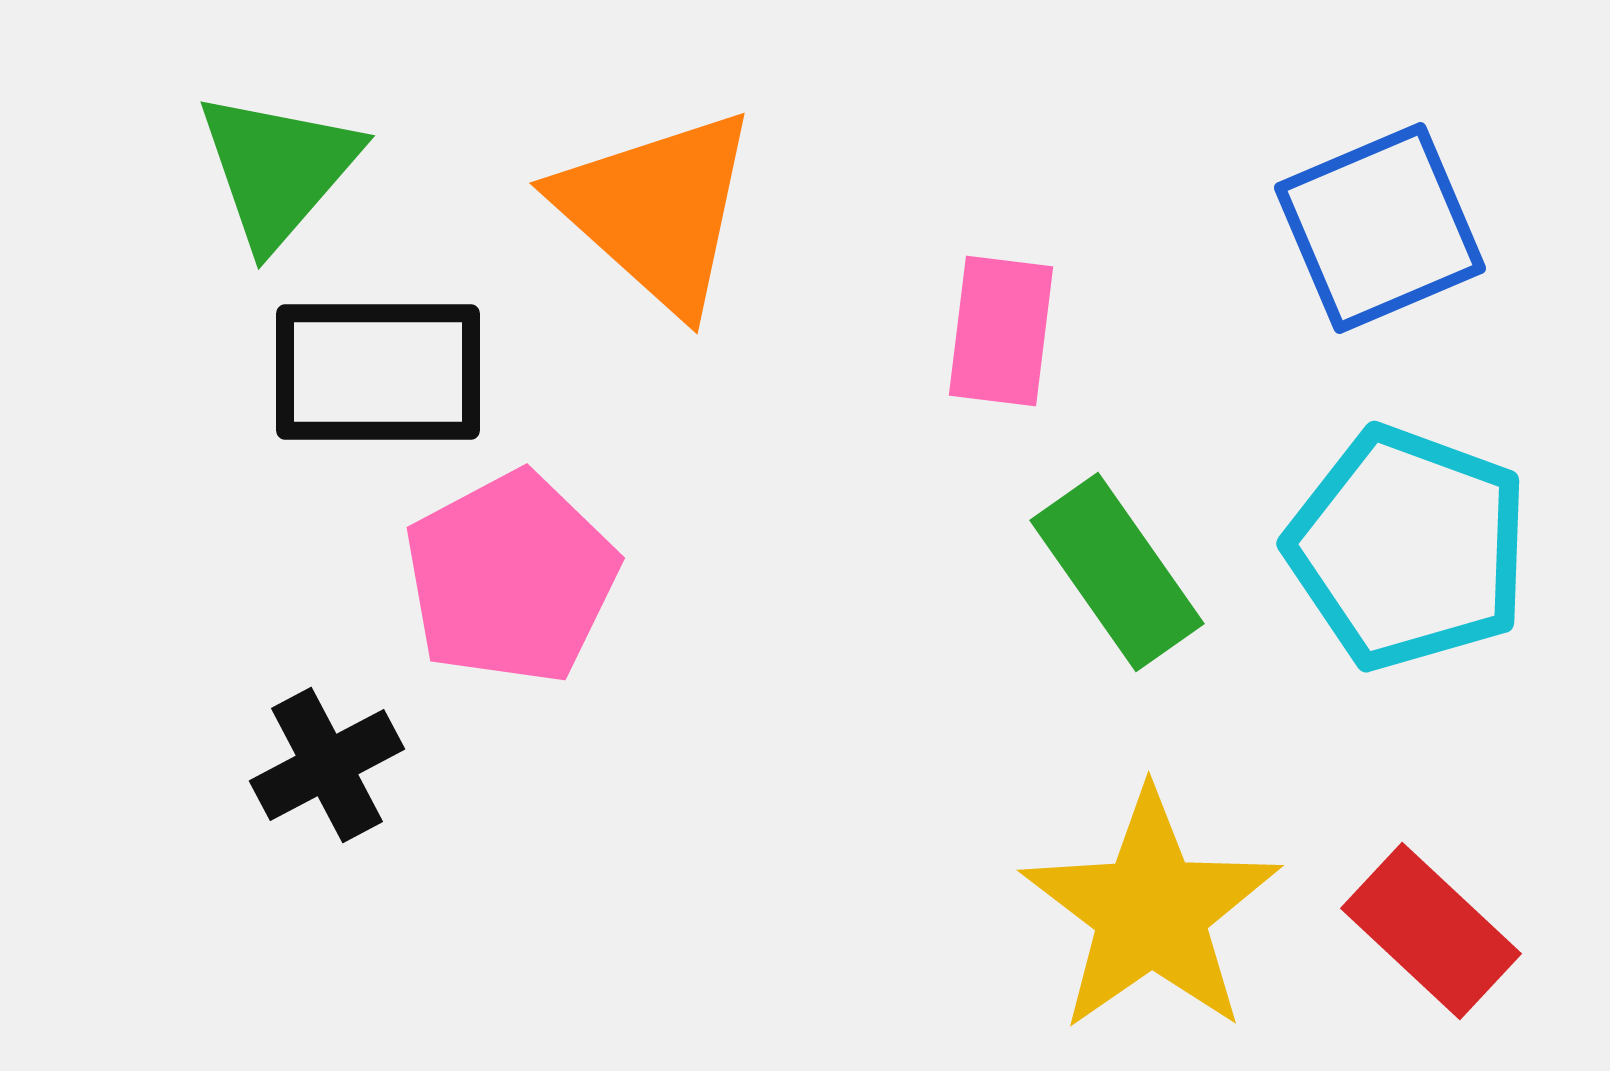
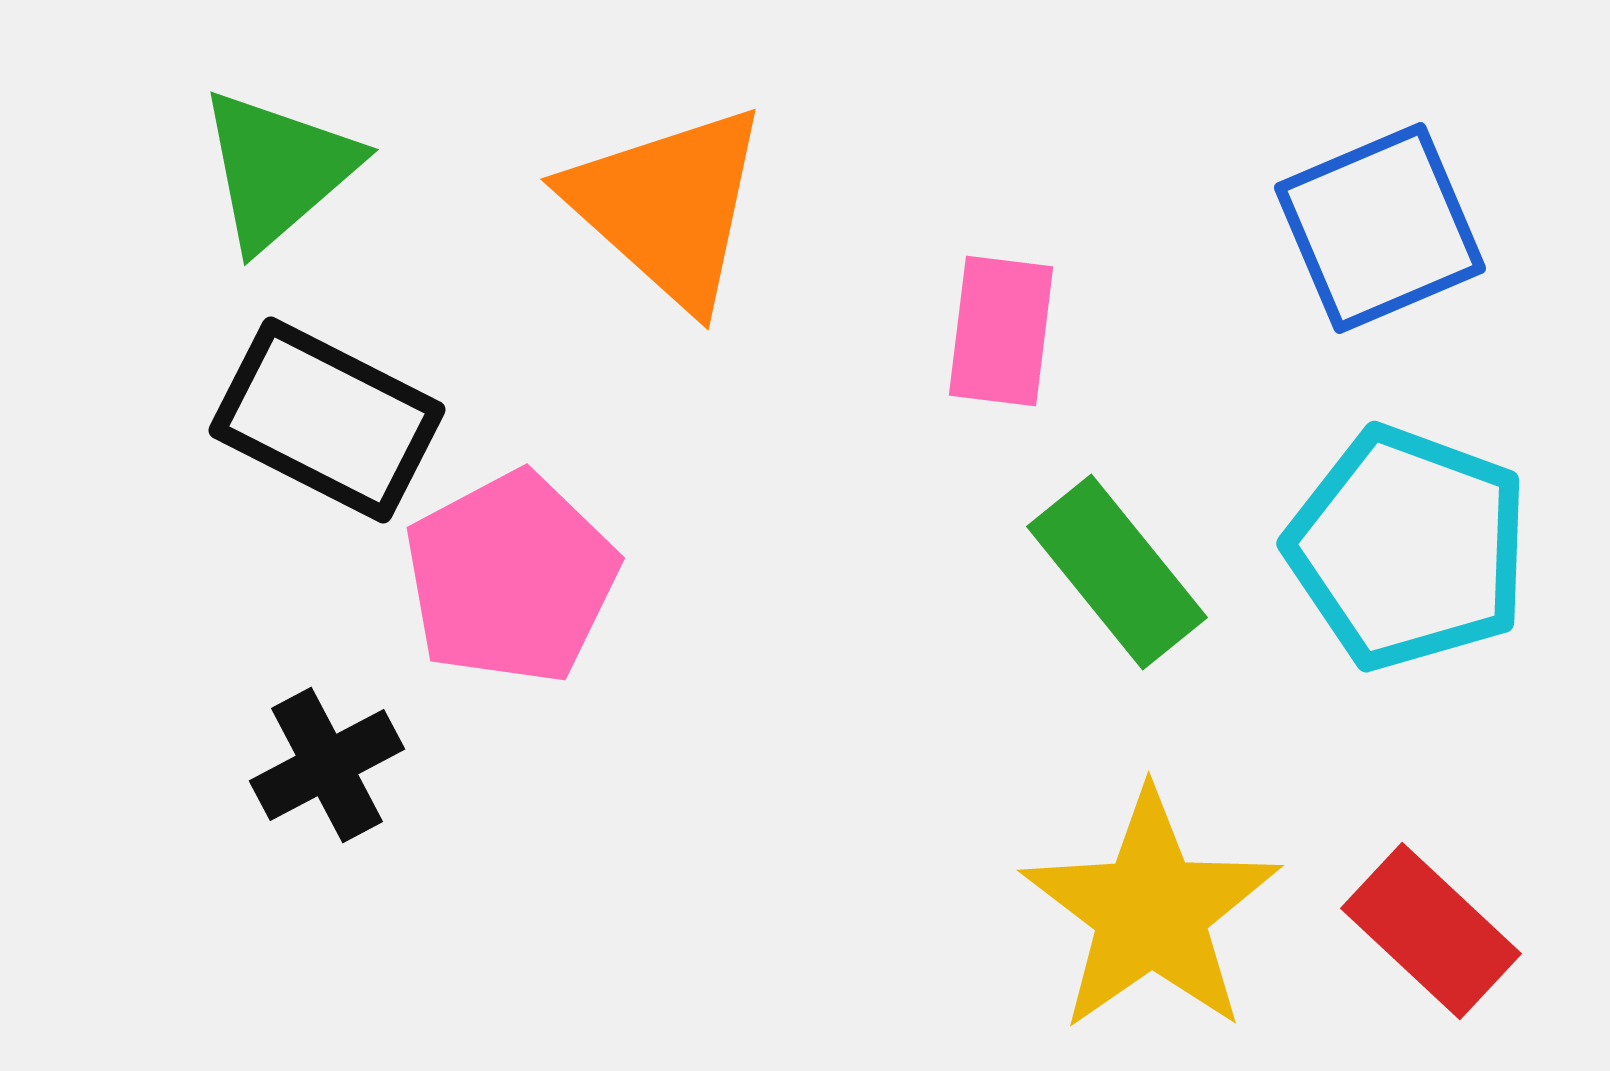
green triangle: rotated 8 degrees clockwise
orange triangle: moved 11 px right, 4 px up
black rectangle: moved 51 px left, 48 px down; rotated 27 degrees clockwise
green rectangle: rotated 4 degrees counterclockwise
